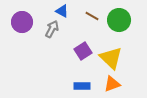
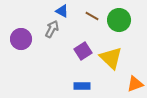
purple circle: moved 1 px left, 17 px down
orange triangle: moved 23 px right
